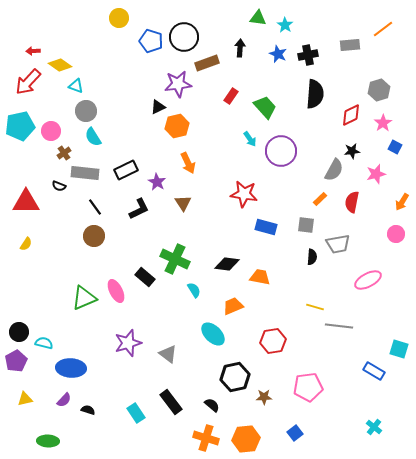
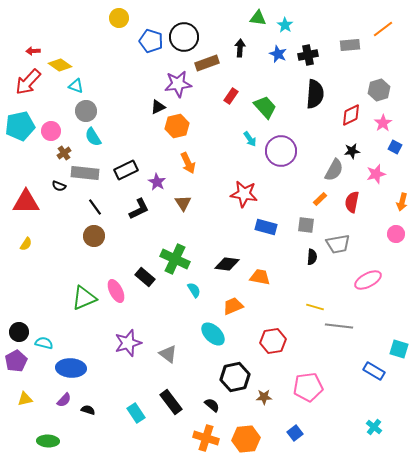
orange arrow at (402, 202): rotated 18 degrees counterclockwise
